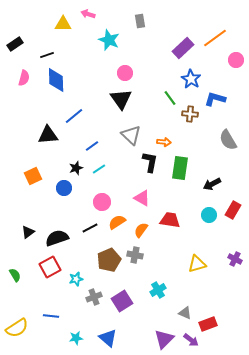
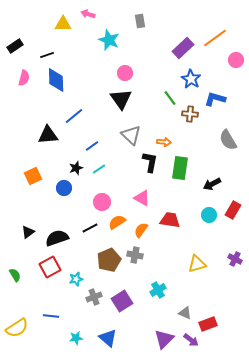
black rectangle at (15, 44): moved 2 px down
